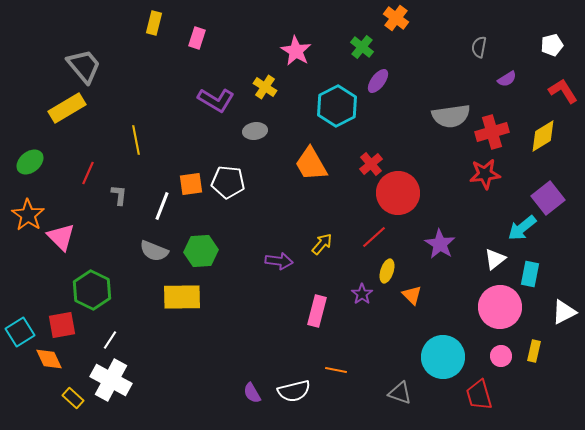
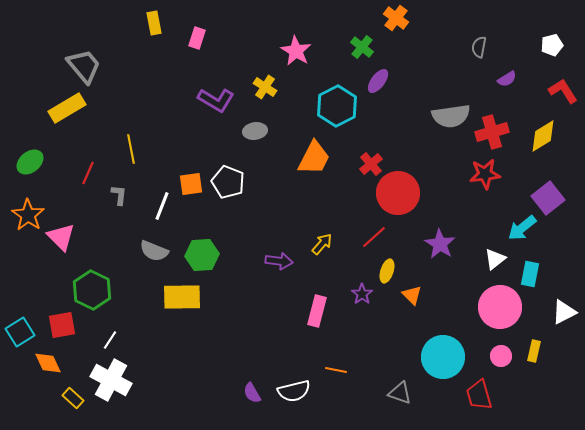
yellow rectangle at (154, 23): rotated 25 degrees counterclockwise
yellow line at (136, 140): moved 5 px left, 9 px down
orange trapezoid at (311, 164): moved 3 px right, 6 px up; rotated 123 degrees counterclockwise
white pentagon at (228, 182): rotated 16 degrees clockwise
green hexagon at (201, 251): moved 1 px right, 4 px down
orange diamond at (49, 359): moved 1 px left, 4 px down
